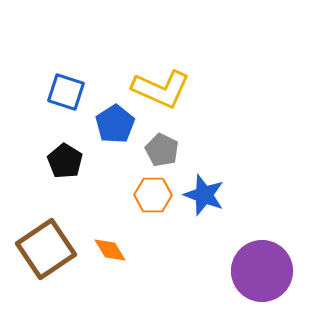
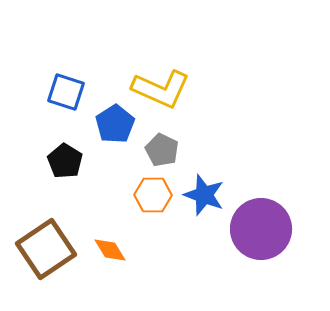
purple circle: moved 1 px left, 42 px up
